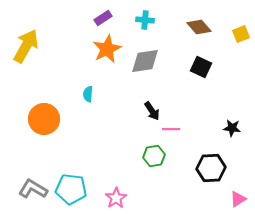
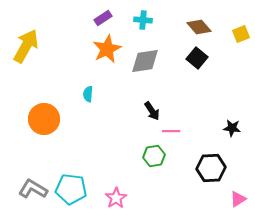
cyan cross: moved 2 px left
black square: moved 4 px left, 9 px up; rotated 15 degrees clockwise
pink line: moved 2 px down
